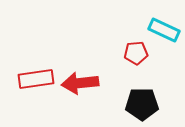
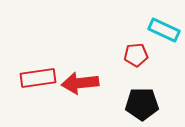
red pentagon: moved 2 px down
red rectangle: moved 2 px right, 1 px up
